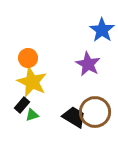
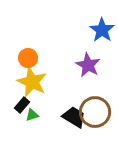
purple star: moved 1 px down
